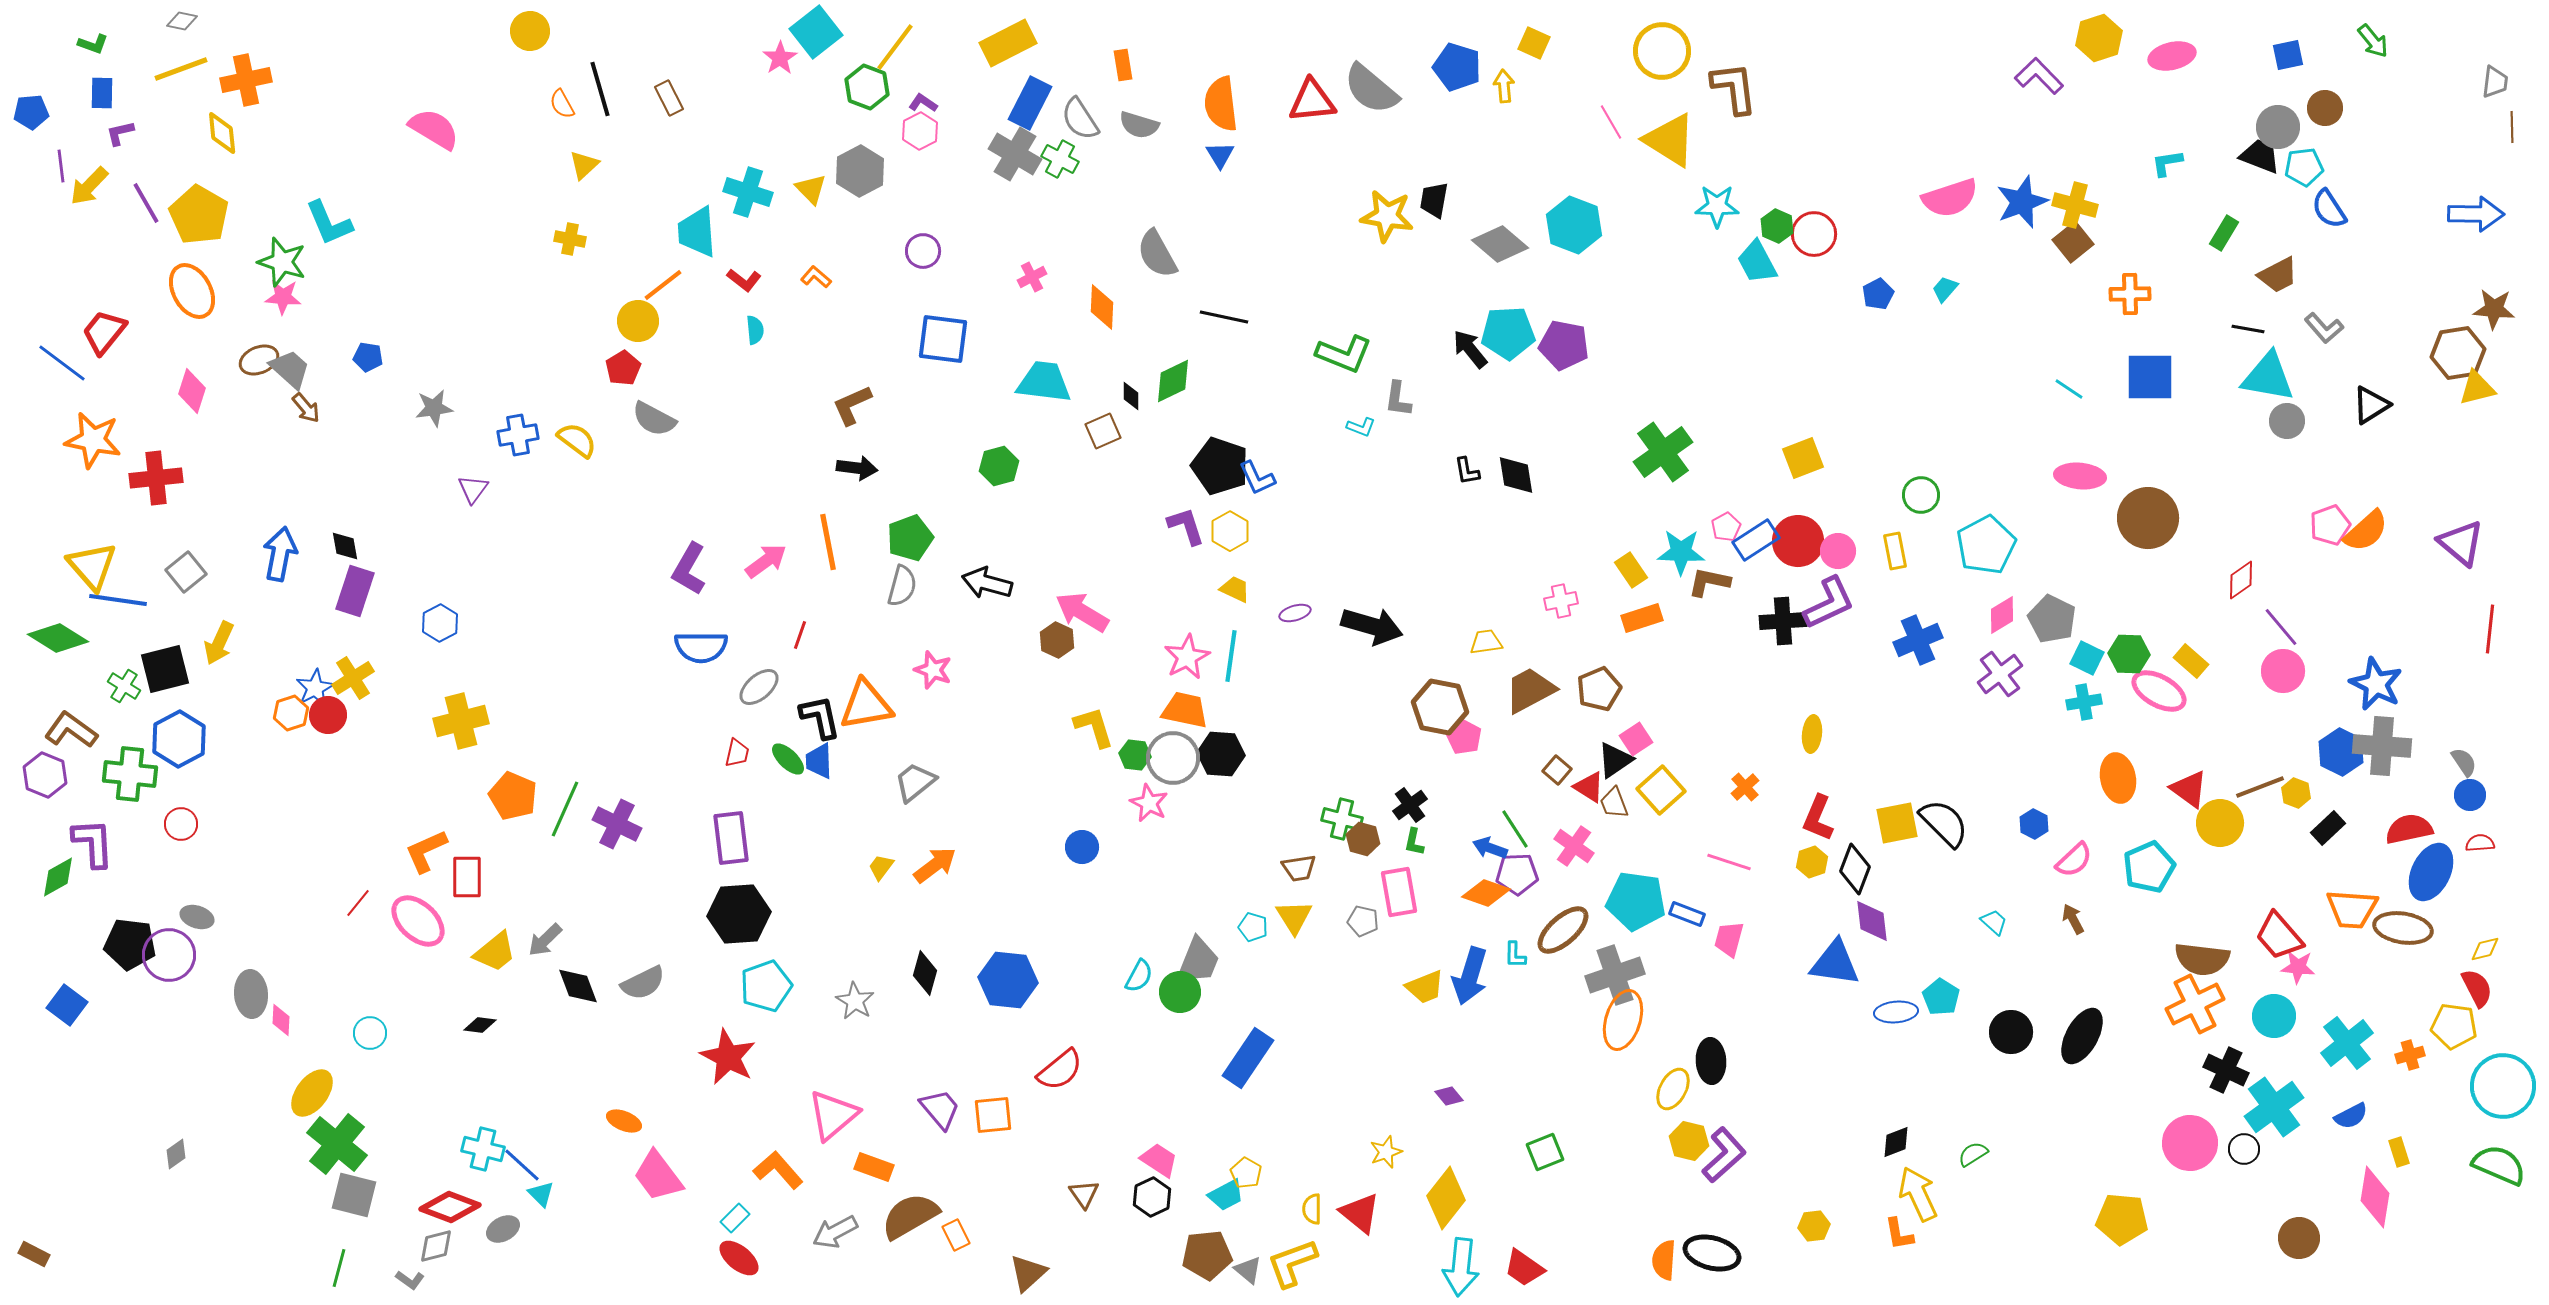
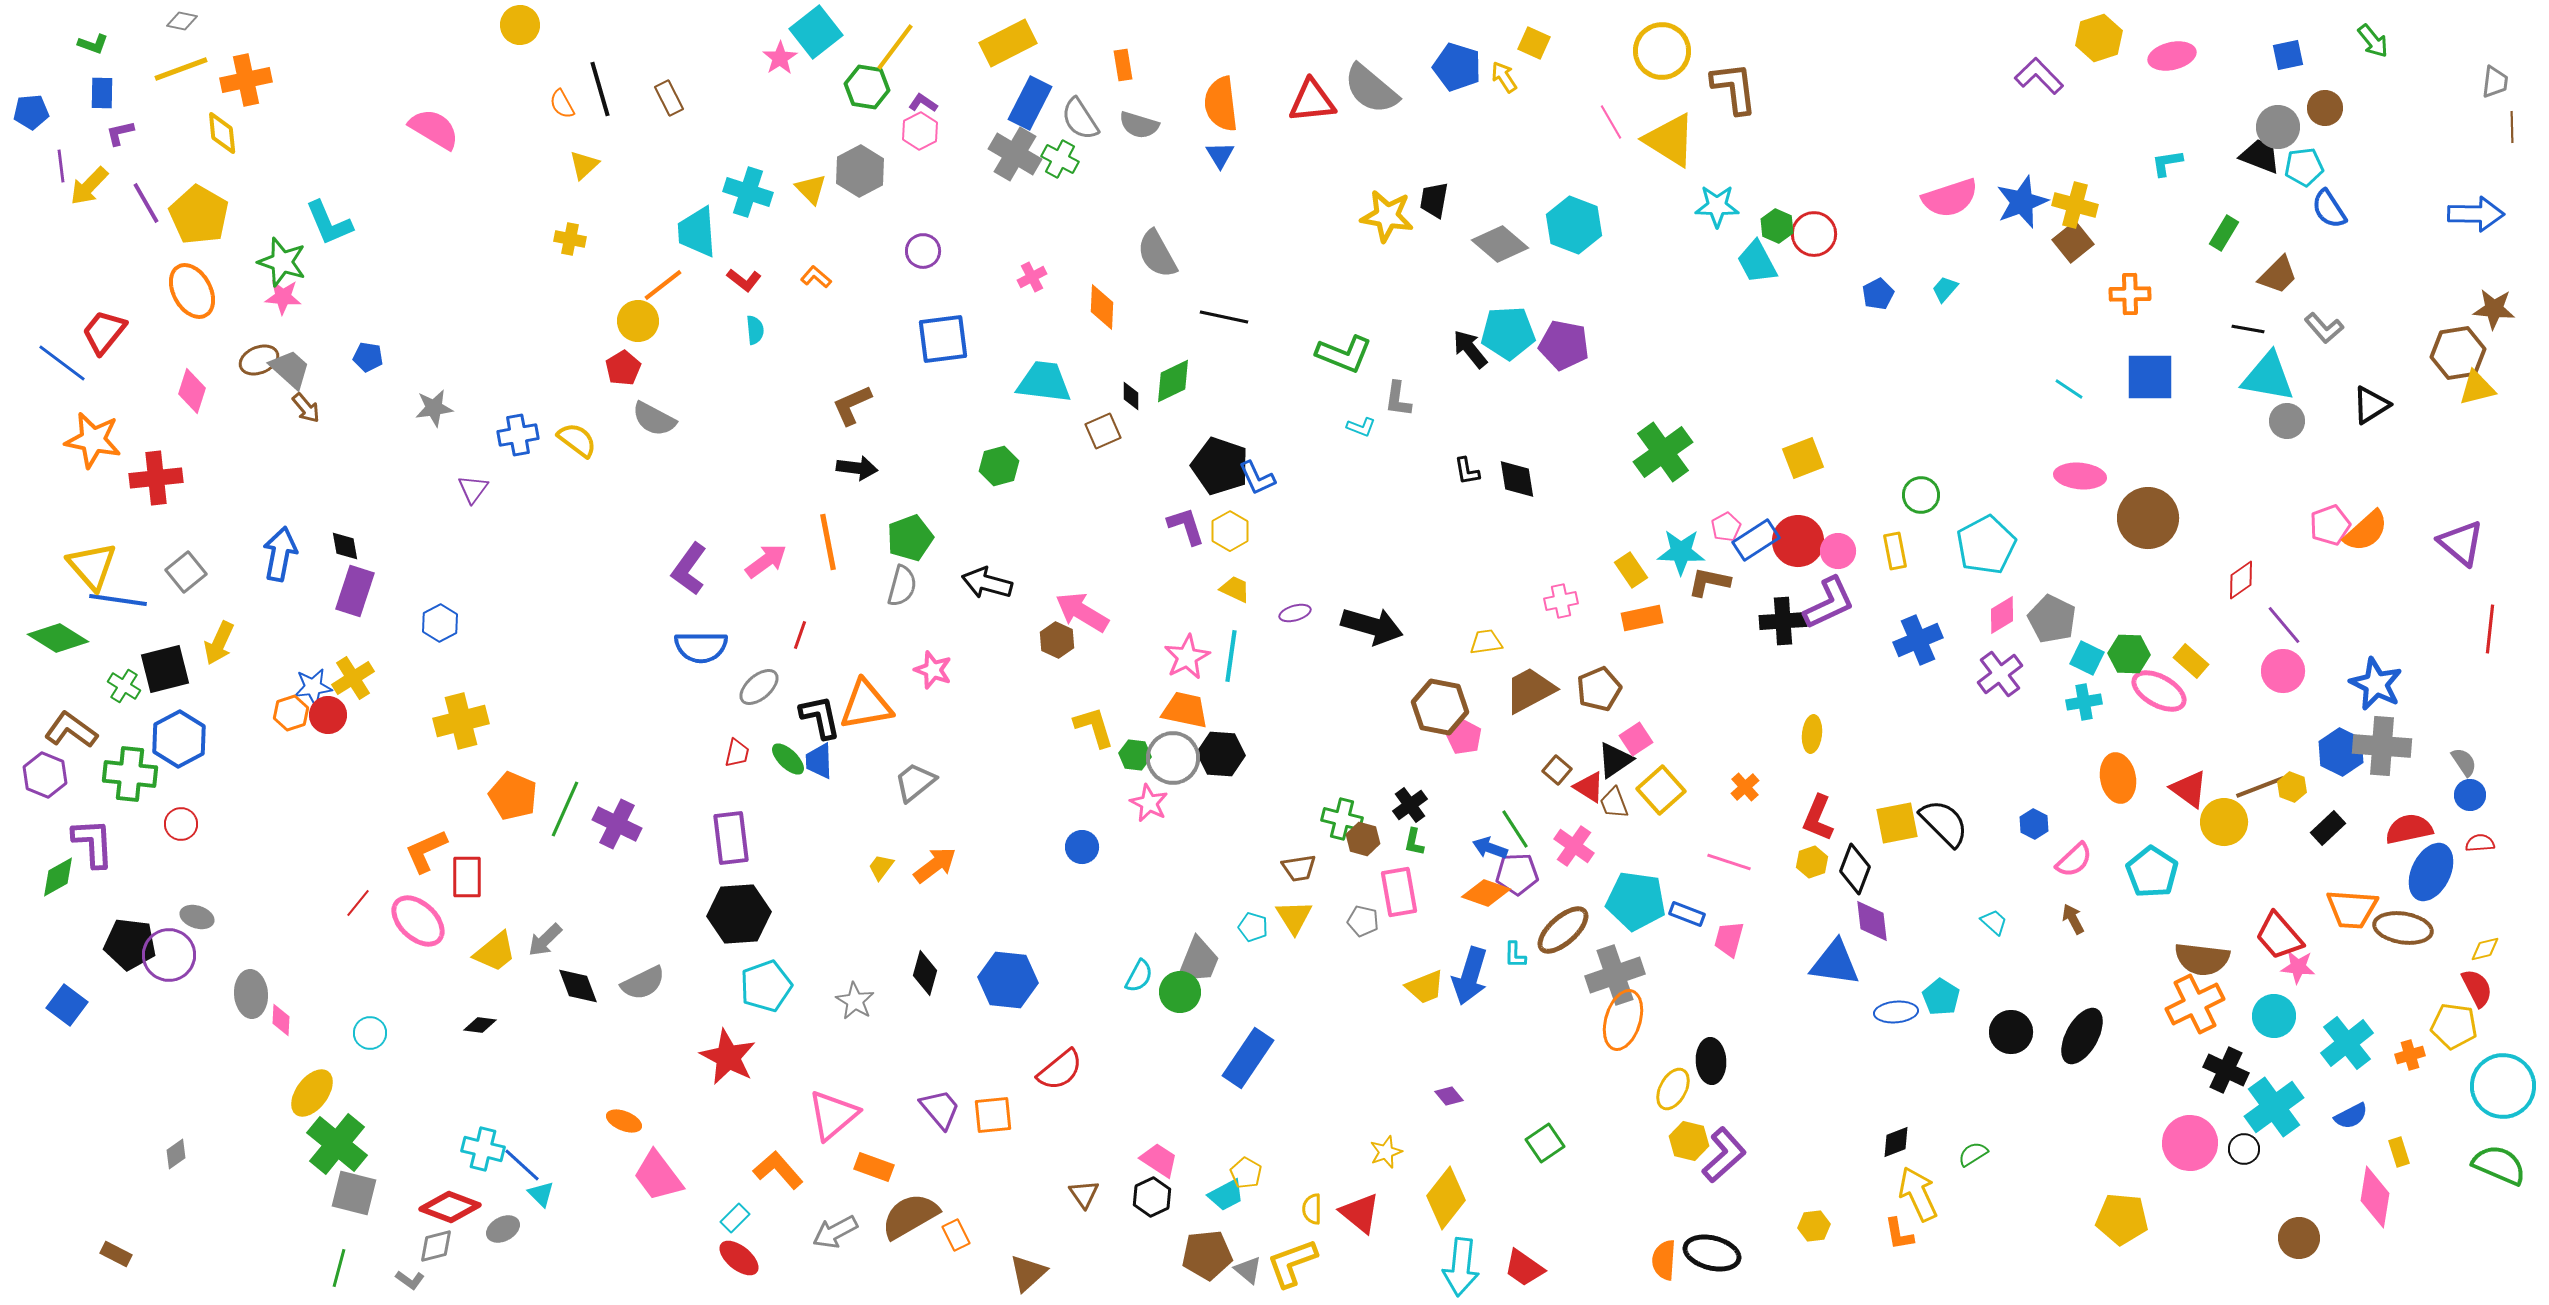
yellow circle at (530, 31): moved 10 px left, 6 px up
yellow arrow at (1504, 86): moved 9 px up; rotated 28 degrees counterclockwise
green hexagon at (867, 87): rotated 12 degrees counterclockwise
brown trapezoid at (2278, 275): rotated 18 degrees counterclockwise
blue square at (943, 339): rotated 14 degrees counterclockwise
black diamond at (1516, 475): moved 1 px right, 4 px down
purple L-shape at (689, 569): rotated 6 degrees clockwise
orange rectangle at (1642, 618): rotated 6 degrees clockwise
purple line at (2281, 627): moved 3 px right, 2 px up
blue star at (315, 688): moved 2 px left, 1 px up; rotated 21 degrees clockwise
yellow hexagon at (2296, 793): moved 4 px left, 6 px up
yellow circle at (2220, 823): moved 4 px right, 1 px up
cyan pentagon at (2149, 867): moved 3 px right, 5 px down; rotated 15 degrees counterclockwise
green square at (1545, 1152): moved 9 px up; rotated 12 degrees counterclockwise
gray square at (354, 1195): moved 2 px up
brown rectangle at (34, 1254): moved 82 px right
